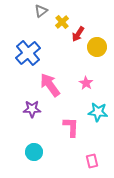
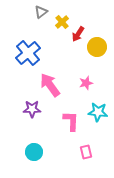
gray triangle: moved 1 px down
pink star: rotated 24 degrees clockwise
pink L-shape: moved 6 px up
pink rectangle: moved 6 px left, 9 px up
